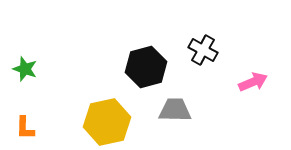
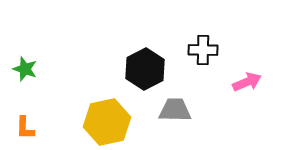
black cross: rotated 28 degrees counterclockwise
black hexagon: moved 1 px left, 2 px down; rotated 12 degrees counterclockwise
pink arrow: moved 6 px left
